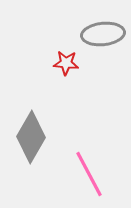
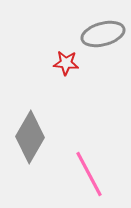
gray ellipse: rotated 9 degrees counterclockwise
gray diamond: moved 1 px left
